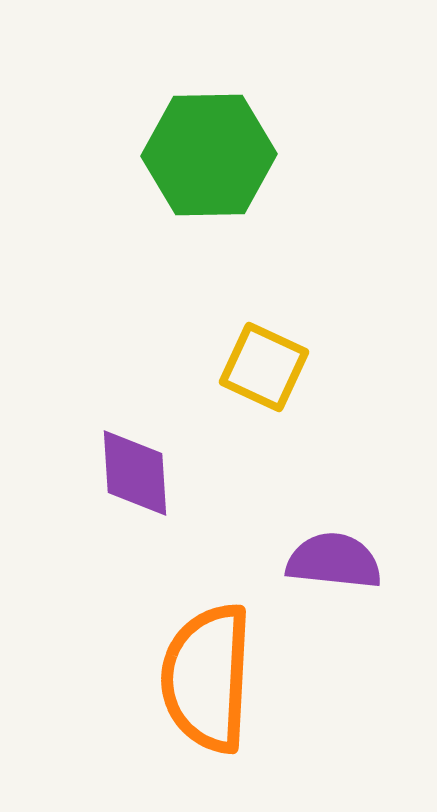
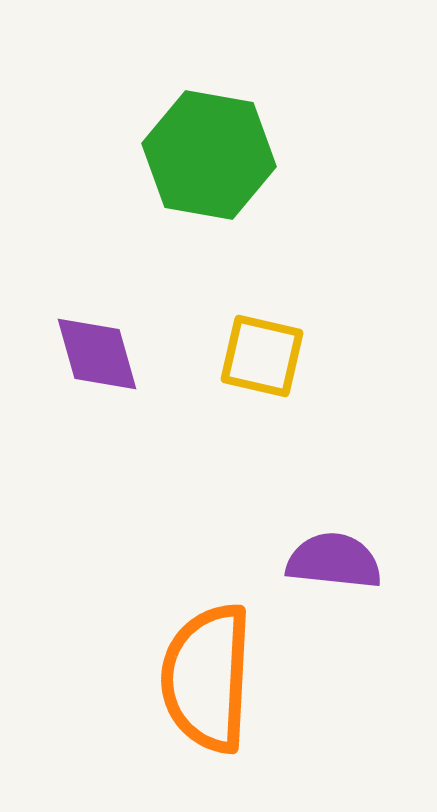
green hexagon: rotated 11 degrees clockwise
yellow square: moved 2 px left, 11 px up; rotated 12 degrees counterclockwise
purple diamond: moved 38 px left, 119 px up; rotated 12 degrees counterclockwise
